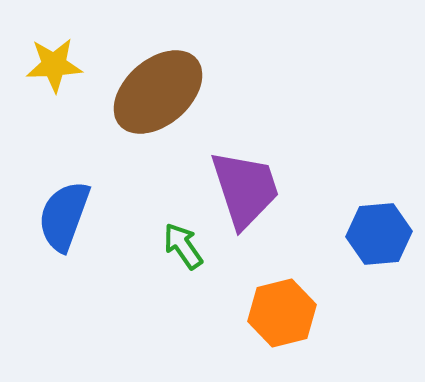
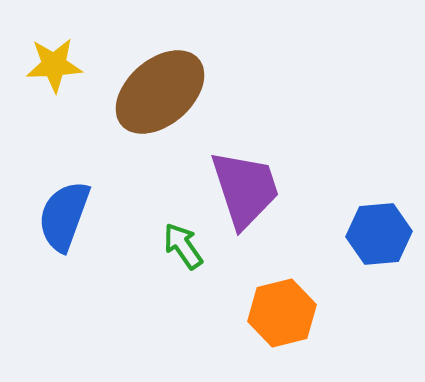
brown ellipse: moved 2 px right
